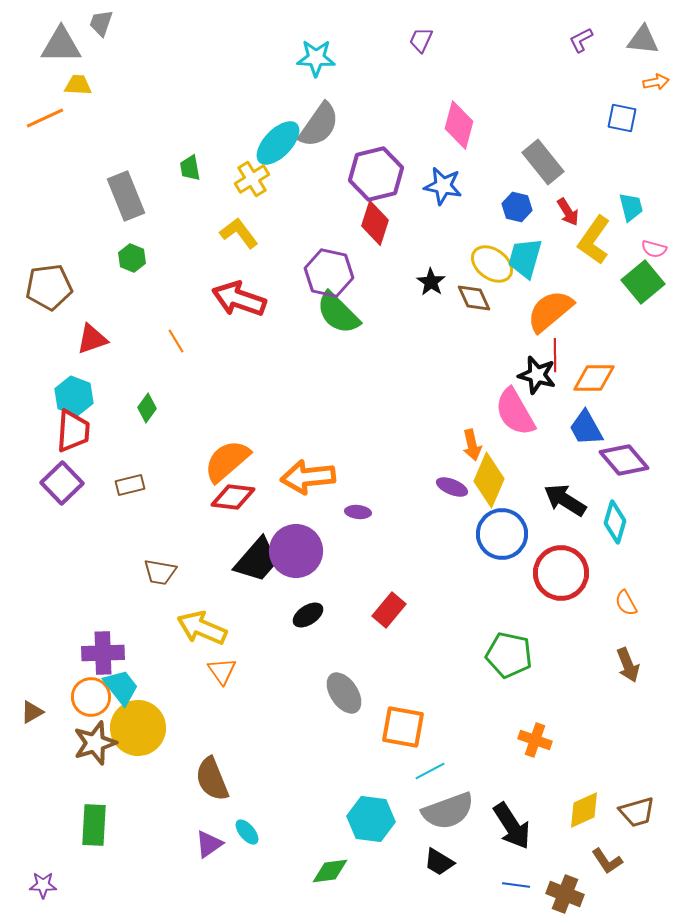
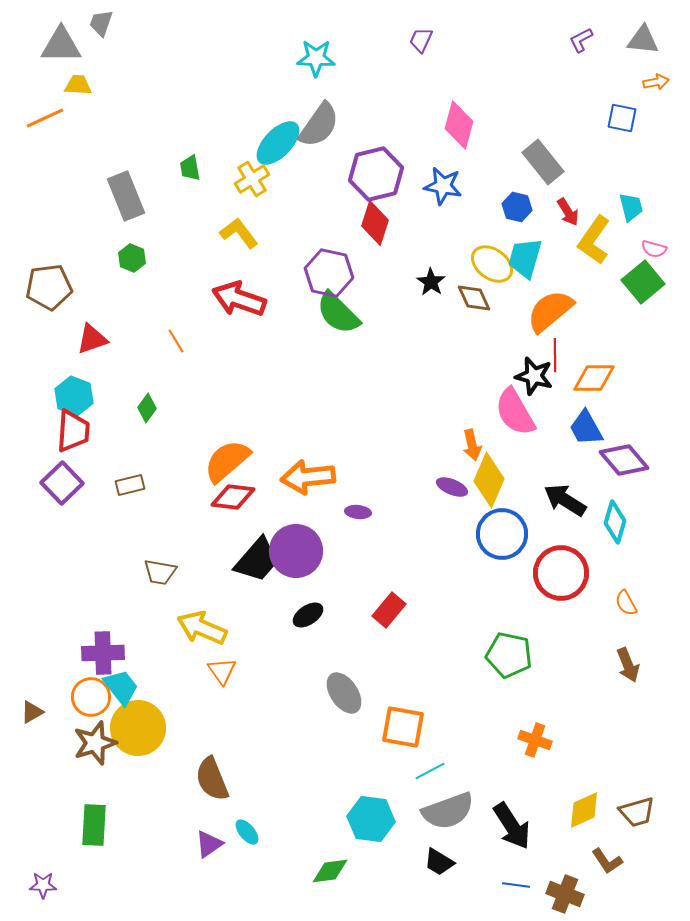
black star at (537, 375): moved 3 px left, 1 px down
